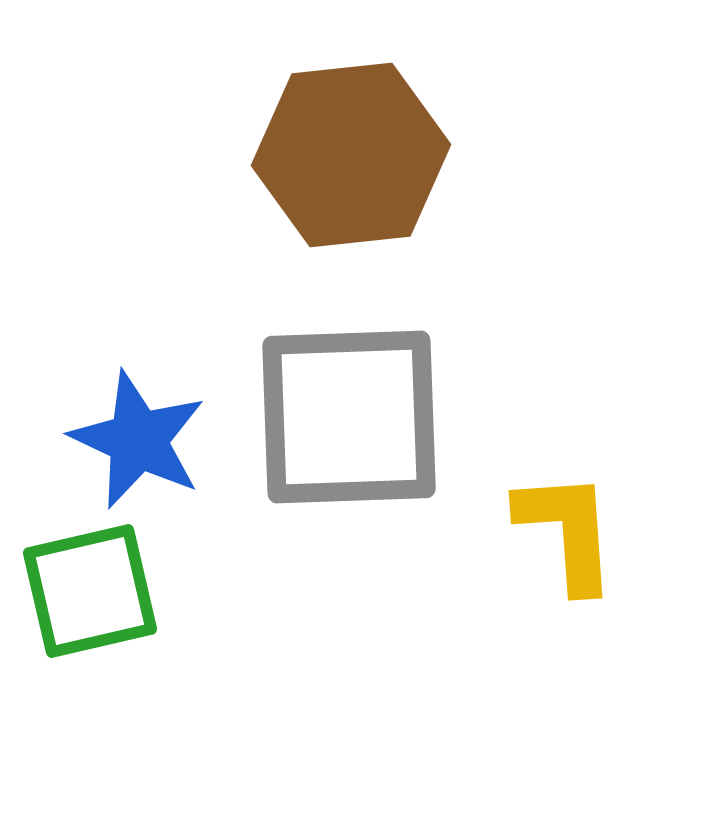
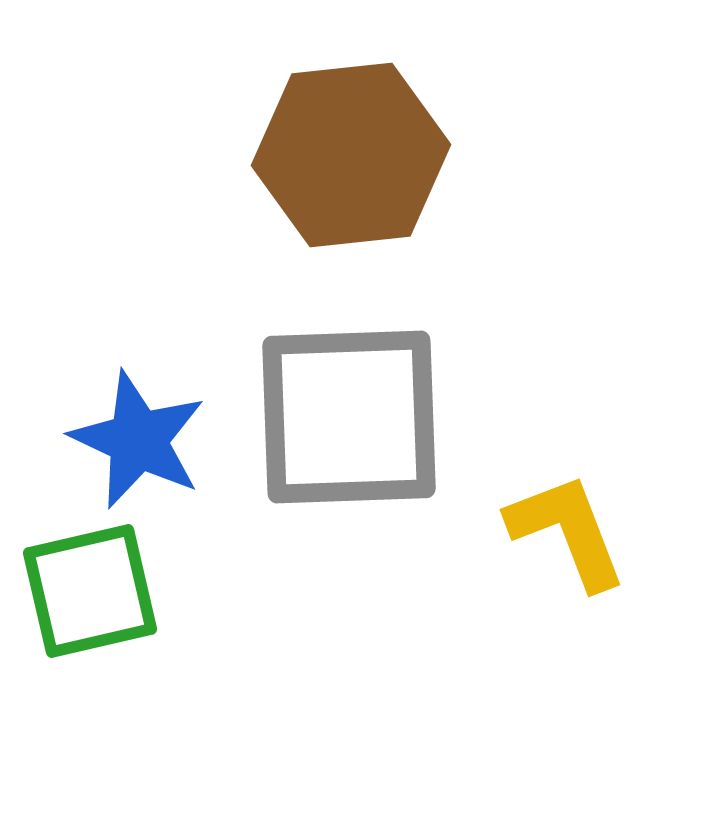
yellow L-shape: rotated 17 degrees counterclockwise
